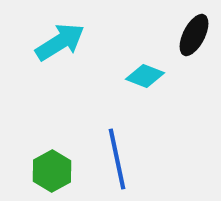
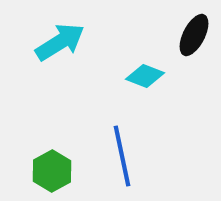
blue line: moved 5 px right, 3 px up
